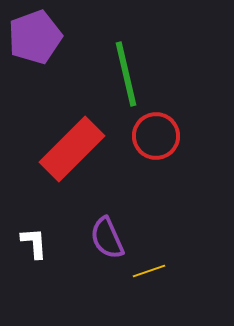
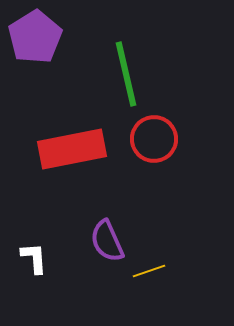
purple pentagon: rotated 12 degrees counterclockwise
red circle: moved 2 px left, 3 px down
red rectangle: rotated 34 degrees clockwise
purple semicircle: moved 3 px down
white L-shape: moved 15 px down
